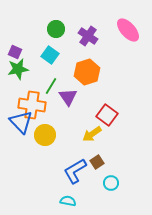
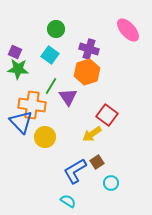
purple cross: moved 1 px right, 13 px down; rotated 18 degrees counterclockwise
green star: rotated 15 degrees clockwise
yellow circle: moved 2 px down
cyan semicircle: rotated 21 degrees clockwise
